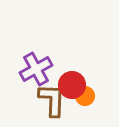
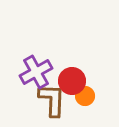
purple cross: moved 3 px down
red circle: moved 4 px up
